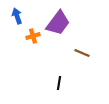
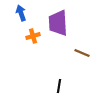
blue arrow: moved 4 px right, 3 px up
purple trapezoid: rotated 140 degrees clockwise
black line: moved 3 px down
